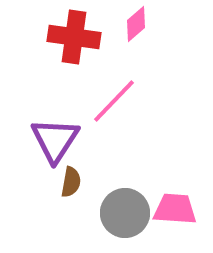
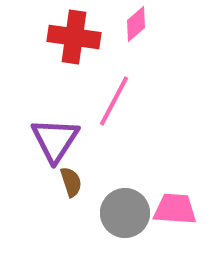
pink line: rotated 16 degrees counterclockwise
brown semicircle: rotated 28 degrees counterclockwise
